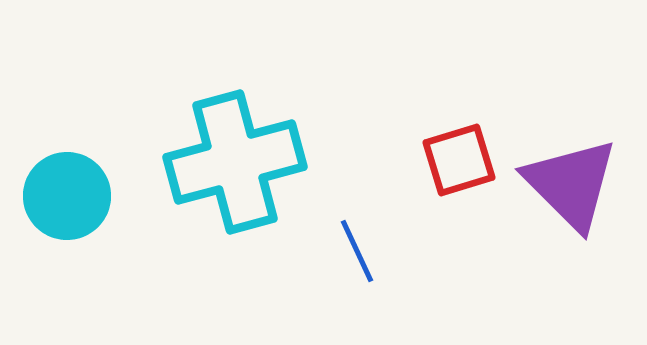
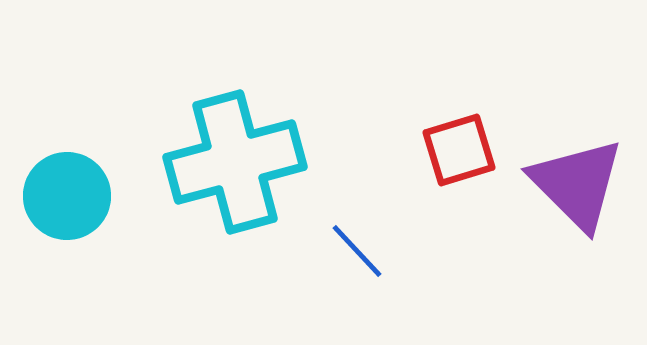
red square: moved 10 px up
purple triangle: moved 6 px right
blue line: rotated 18 degrees counterclockwise
